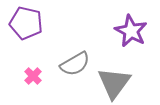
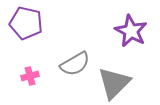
pink cross: moved 3 px left; rotated 30 degrees clockwise
gray triangle: rotated 9 degrees clockwise
